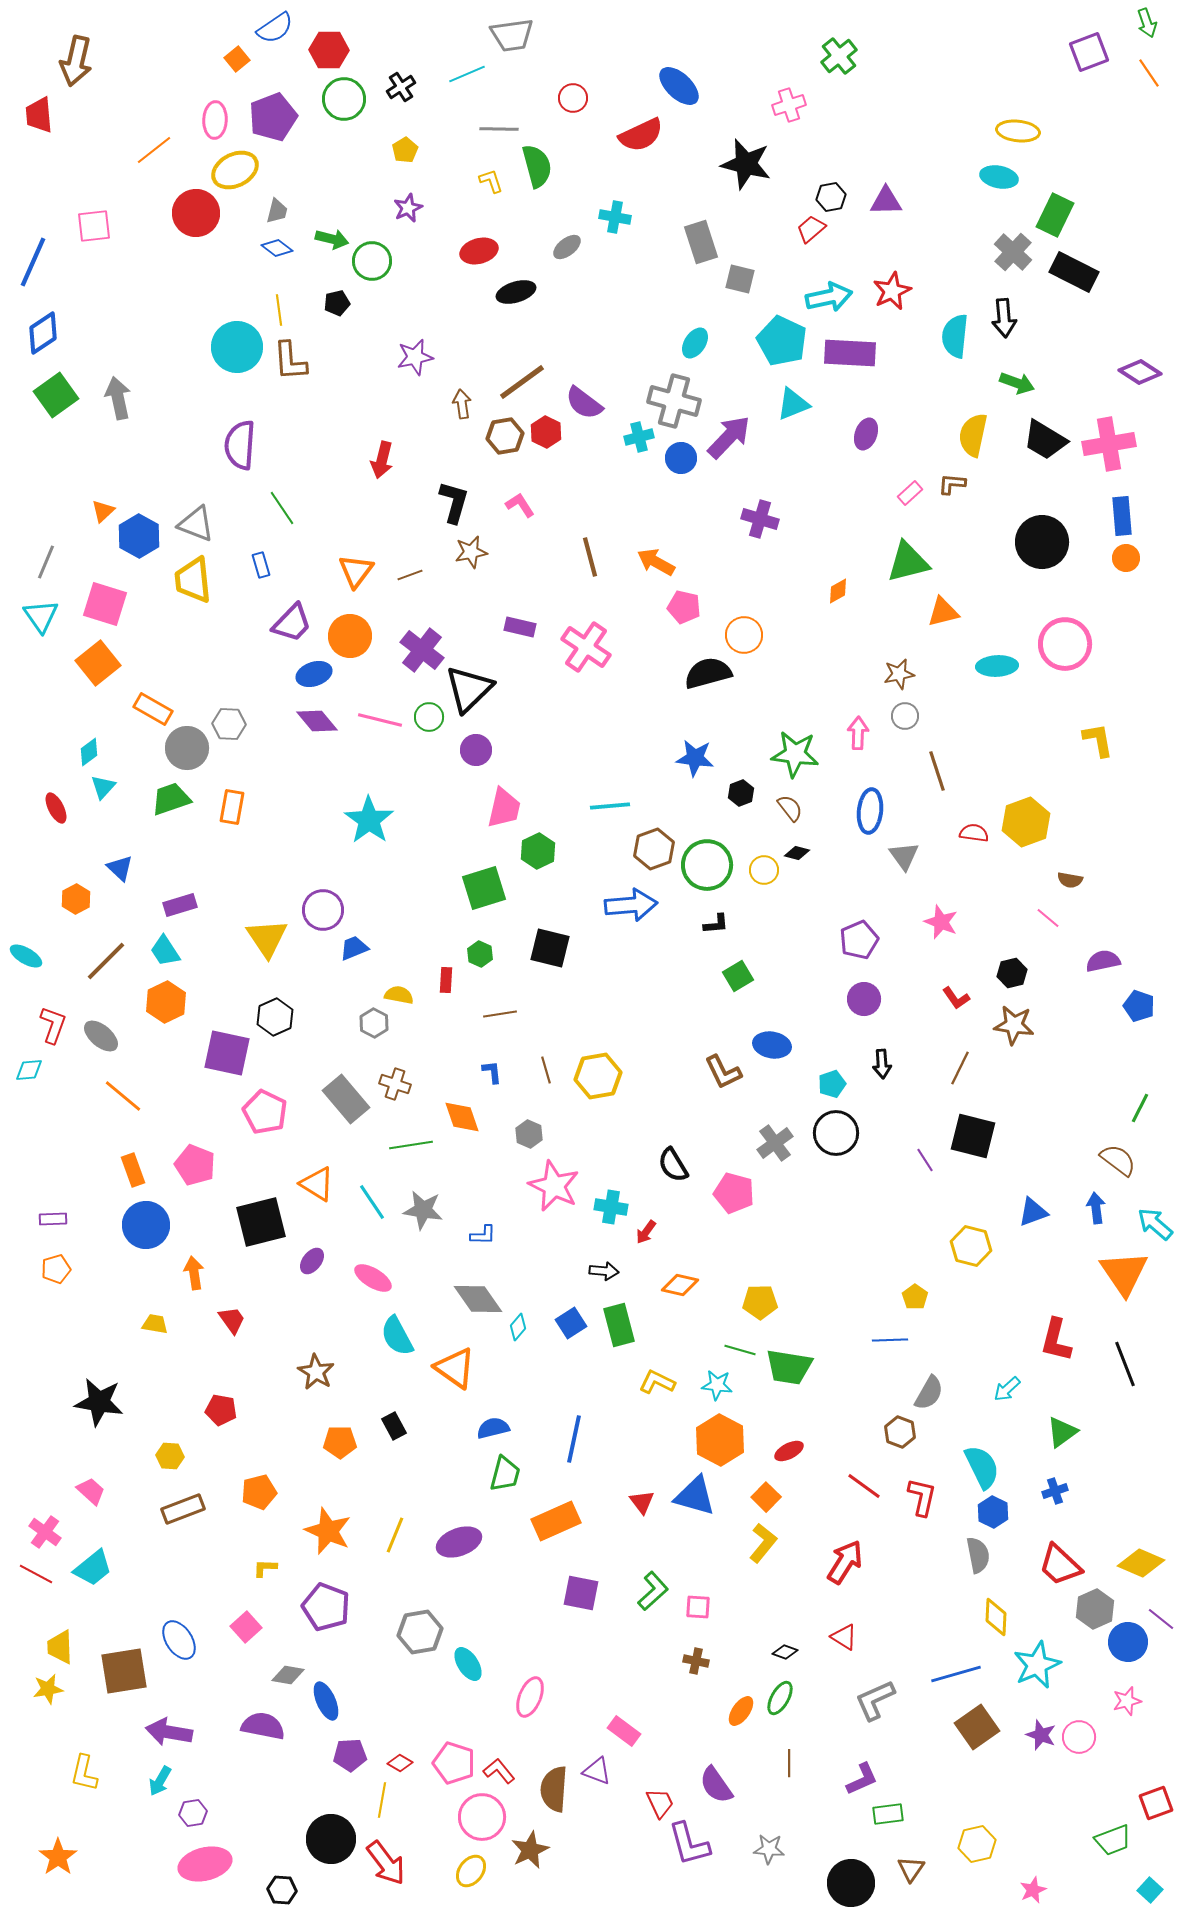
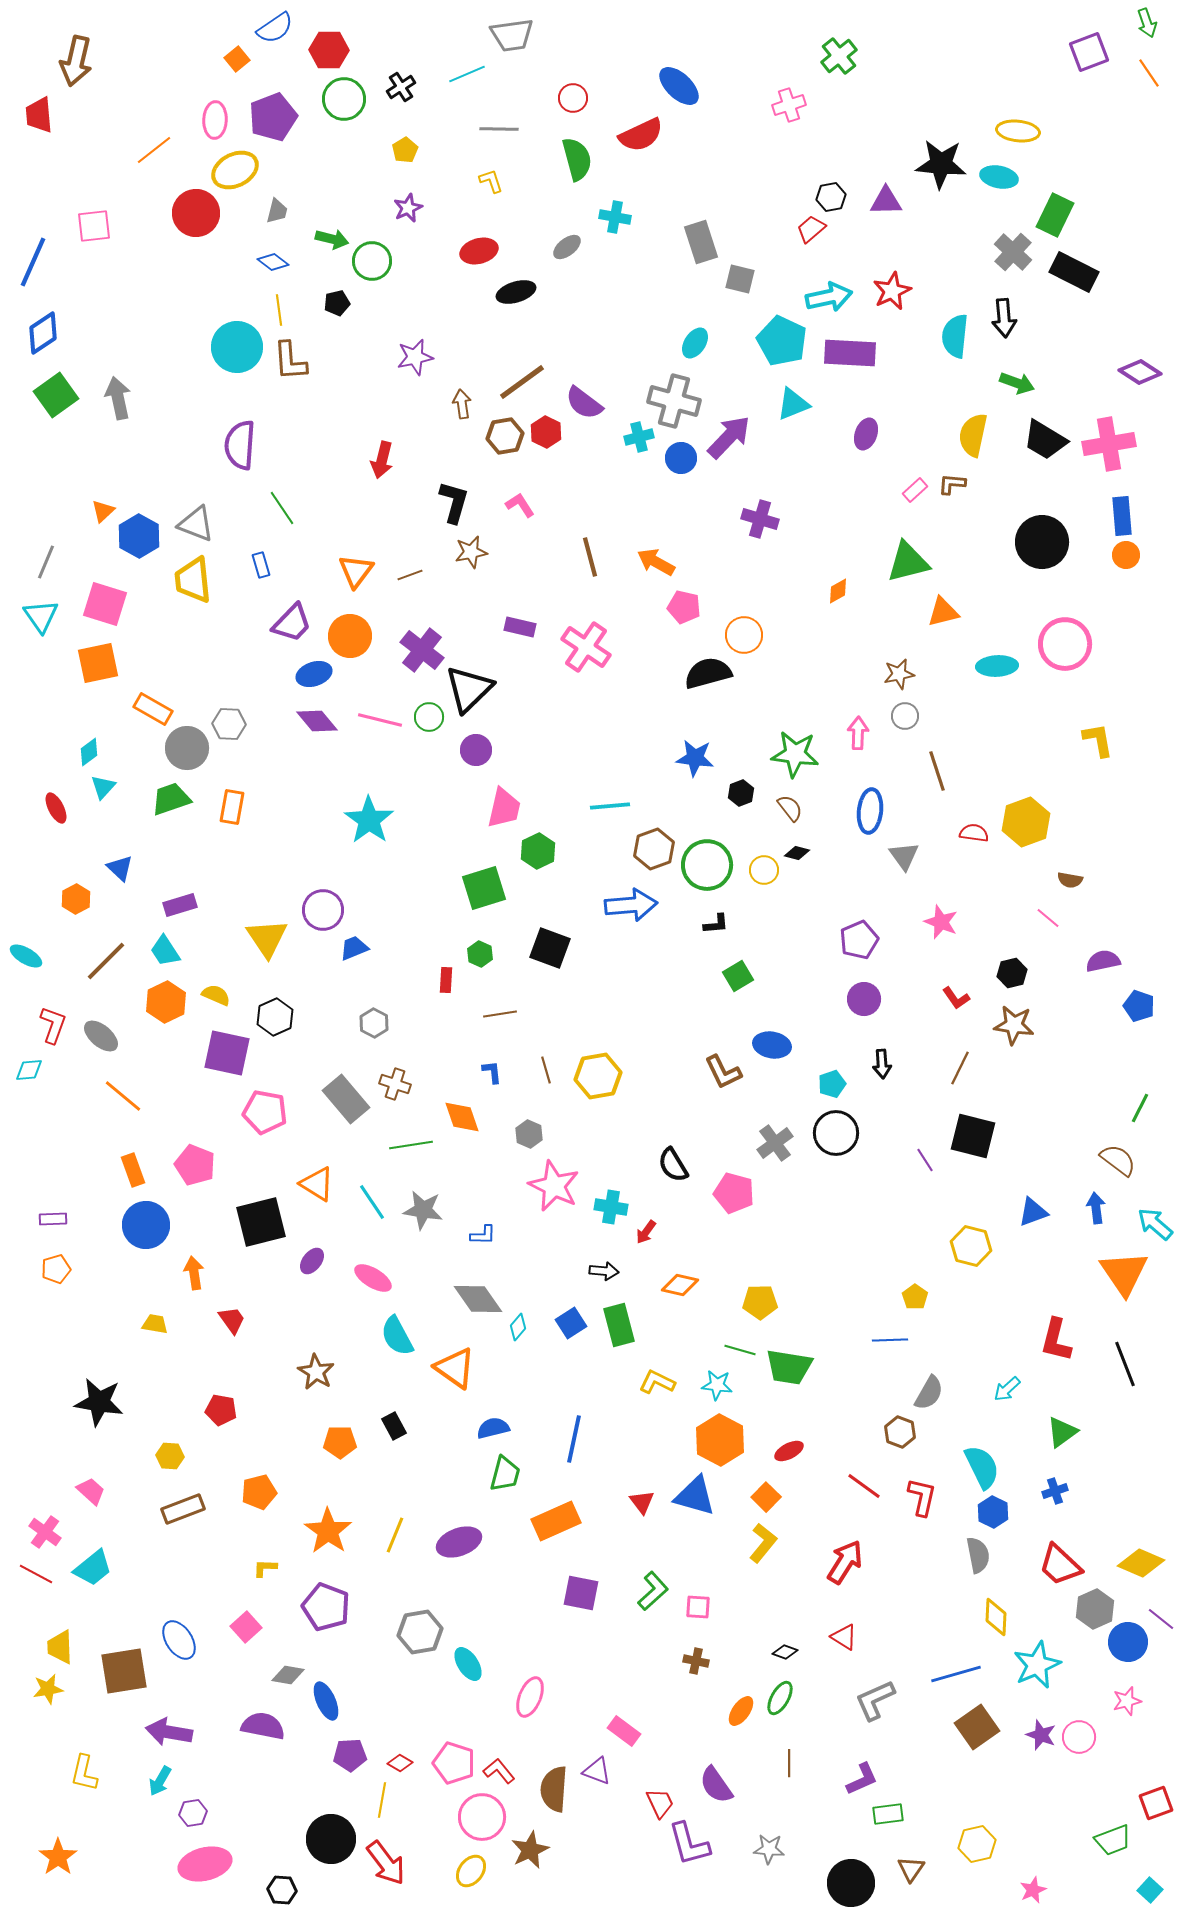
black star at (746, 164): moved 195 px right; rotated 9 degrees counterclockwise
green semicircle at (537, 166): moved 40 px right, 7 px up
blue diamond at (277, 248): moved 4 px left, 14 px down
pink rectangle at (910, 493): moved 5 px right, 3 px up
orange circle at (1126, 558): moved 3 px up
orange square at (98, 663): rotated 27 degrees clockwise
black square at (550, 948): rotated 6 degrees clockwise
yellow semicircle at (399, 995): moved 183 px left; rotated 12 degrees clockwise
pink pentagon at (265, 1112): rotated 15 degrees counterclockwise
orange star at (328, 1531): rotated 12 degrees clockwise
